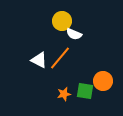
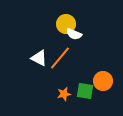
yellow circle: moved 4 px right, 3 px down
white triangle: moved 2 px up
